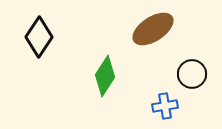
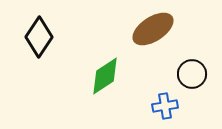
green diamond: rotated 24 degrees clockwise
